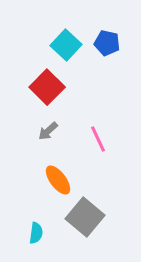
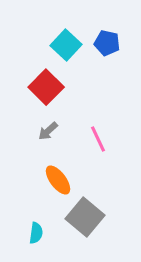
red square: moved 1 px left
